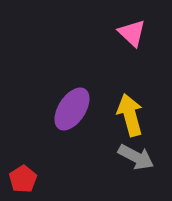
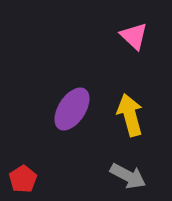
pink triangle: moved 2 px right, 3 px down
gray arrow: moved 8 px left, 19 px down
